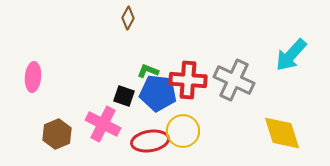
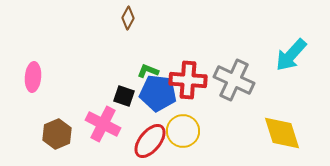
red ellipse: rotated 42 degrees counterclockwise
